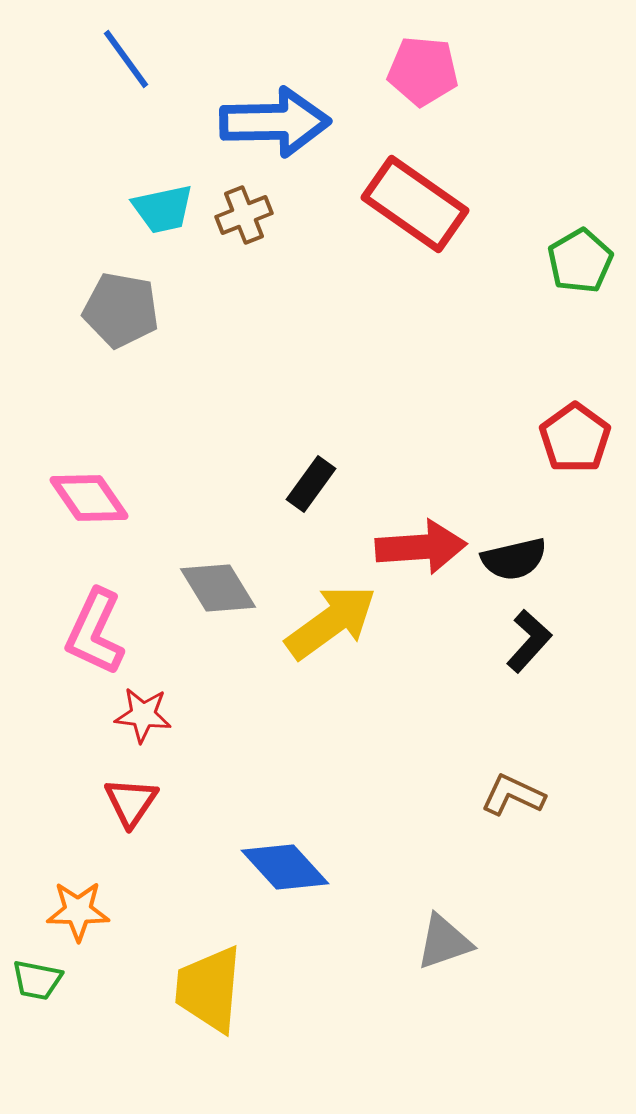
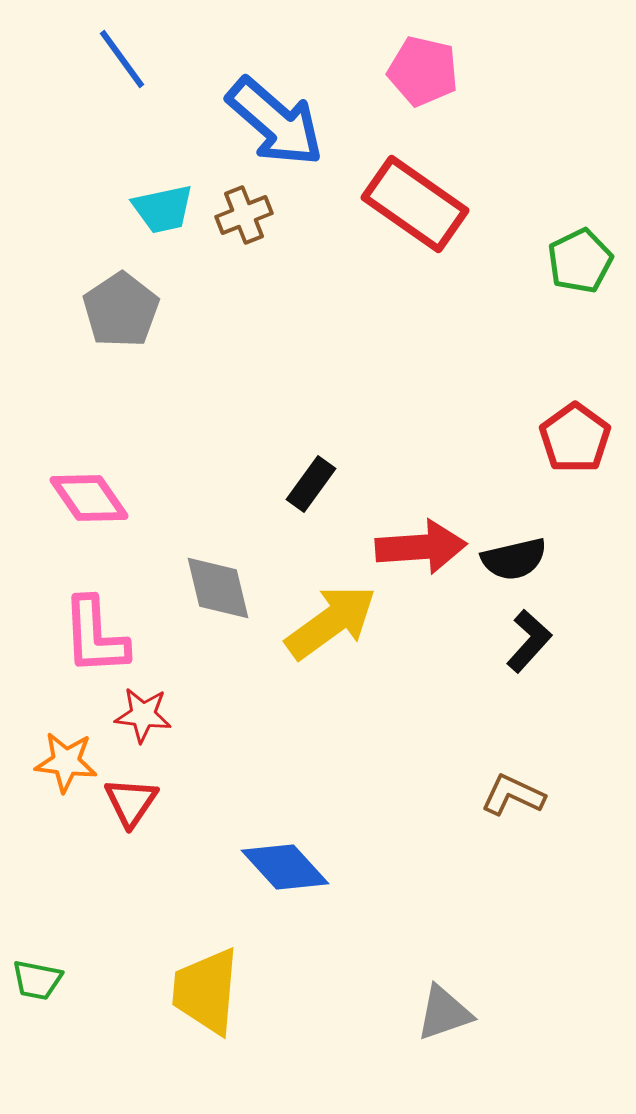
blue line: moved 4 px left
pink pentagon: rotated 8 degrees clockwise
blue arrow: rotated 42 degrees clockwise
green pentagon: rotated 4 degrees clockwise
gray pentagon: rotated 28 degrees clockwise
gray diamond: rotated 18 degrees clockwise
pink L-shape: moved 4 px down; rotated 28 degrees counterclockwise
orange star: moved 12 px left, 149 px up; rotated 6 degrees clockwise
gray triangle: moved 71 px down
yellow trapezoid: moved 3 px left, 2 px down
